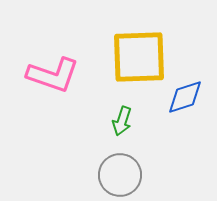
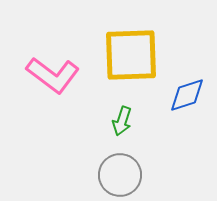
yellow square: moved 8 px left, 2 px up
pink L-shape: rotated 18 degrees clockwise
blue diamond: moved 2 px right, 2 px up
